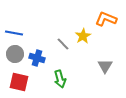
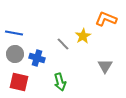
green arrow: moved 3 px down
